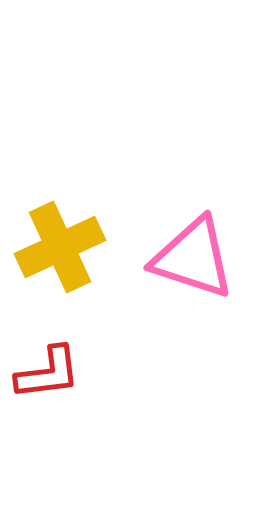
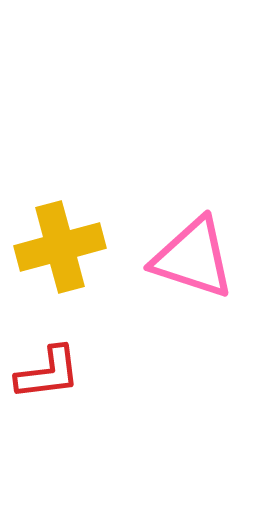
yellow cross: rotated 10 degrees clockwise
